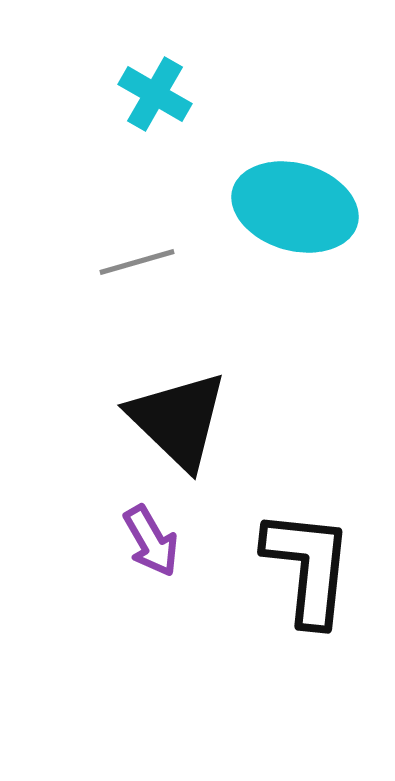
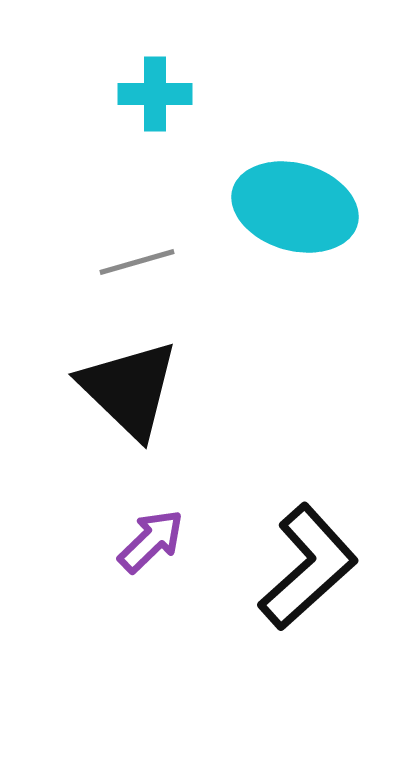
cyan cross: rotated 30 degrees counterclockwise
black triangle: moved 49 px left, 31 px up
purple arrow: rotated 104 degrees counterclockwise
black L-shape: rotated 42 degrees clockwise
